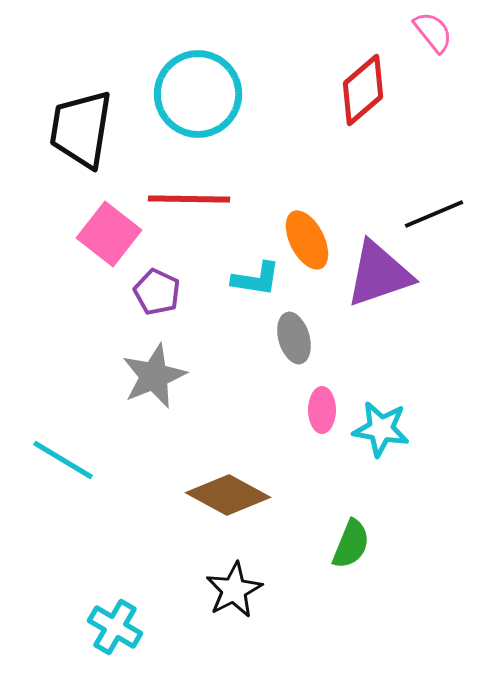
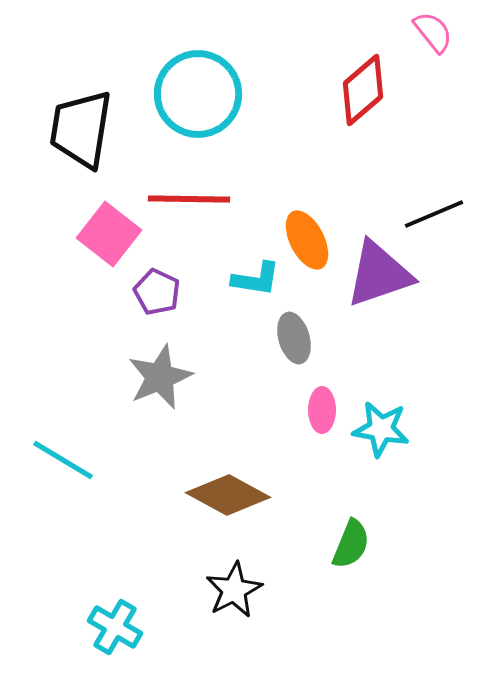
gray star: moved 6 px right, 1 px down
